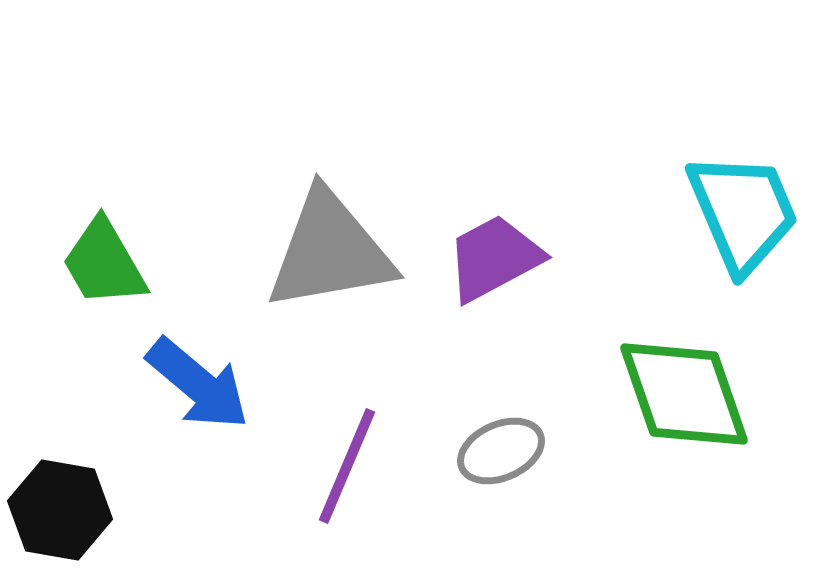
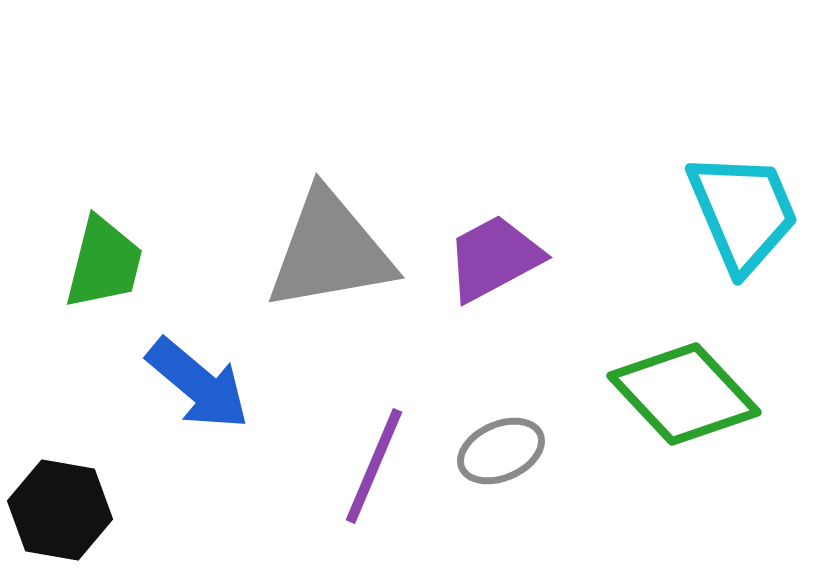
green trapezoid: rotated 136 degrees counterclockwise
green diamond: rotated 24 degrees counterclockwise
purple line: moved 27 px right
